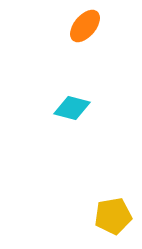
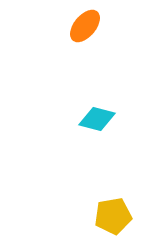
cyan diamond: moved 25 px right, 11 px down
